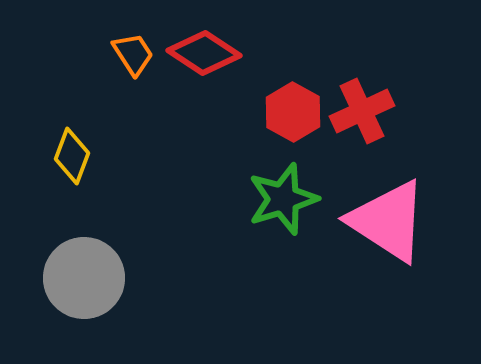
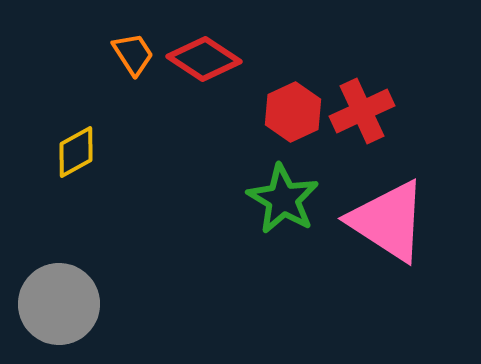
red diamond: moved 6 px down
red hexagon: rotated 6 degrees clockwise
yellow diamond: moved 4 px right, 4 px up; rotated 40 degrees clockwise
green star: rotated 24 degrees counterclockwise
gray circle: moved 25 px left, 26 px down
